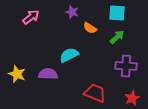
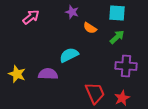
red trapezoid: rotated 45 degrees clockwise
red star: moved 10 px left
